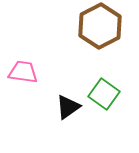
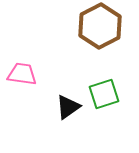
pink trapezoid: moved 1 px left, 2 px down
green square: rotated 36 degrees clockwise
